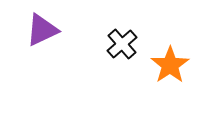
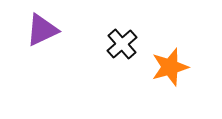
orange star: moved 2 px down; rotated 18 degrees clockwise
